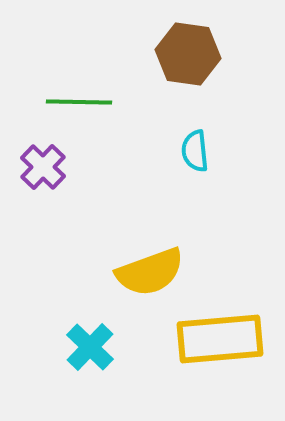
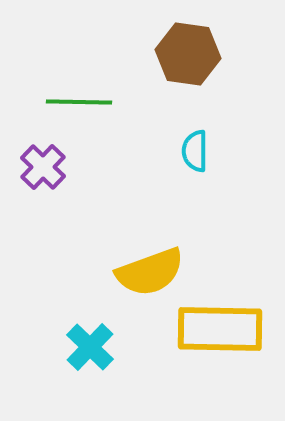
cyan semicircle: rotated 6 degrees clockwise
yellow rectangle: moved 10 px up; rotated 6 degrees clockwise
